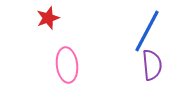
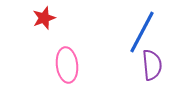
red star: moved 4 px left
blue line: moved 5 px left, 1 px down
